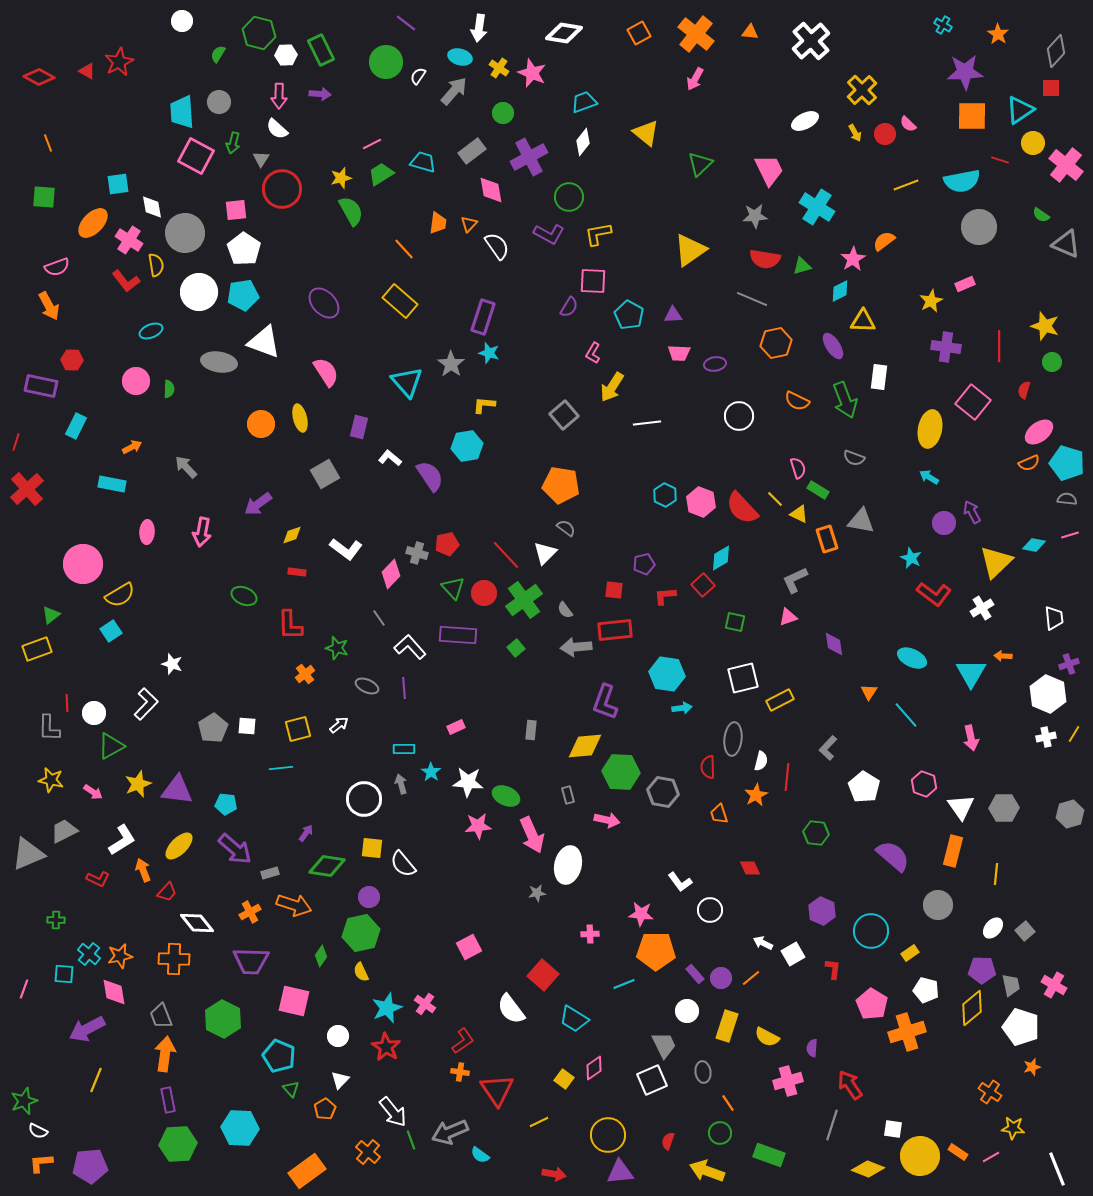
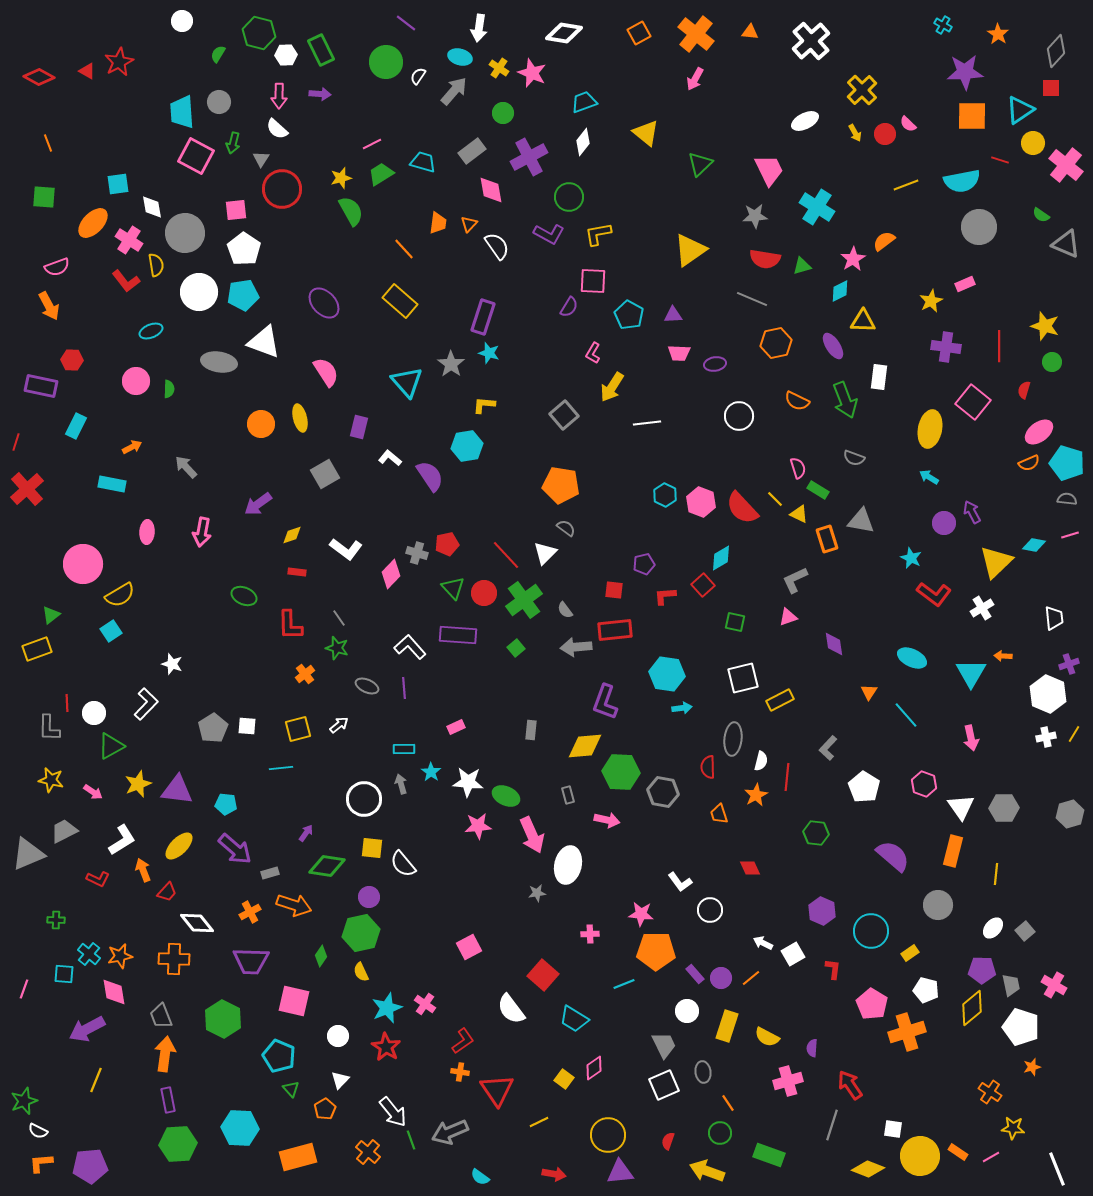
gray line at (379, 618): moved 40 px left
white square at (652, 1080): moved 12 px right, 5 px down
cyan semicircle at (480, 1155): moved 22 px down
orange rectangle at (307, 1171): moved 9 px left, 14 px up; rotated 21 degrees clockwise
